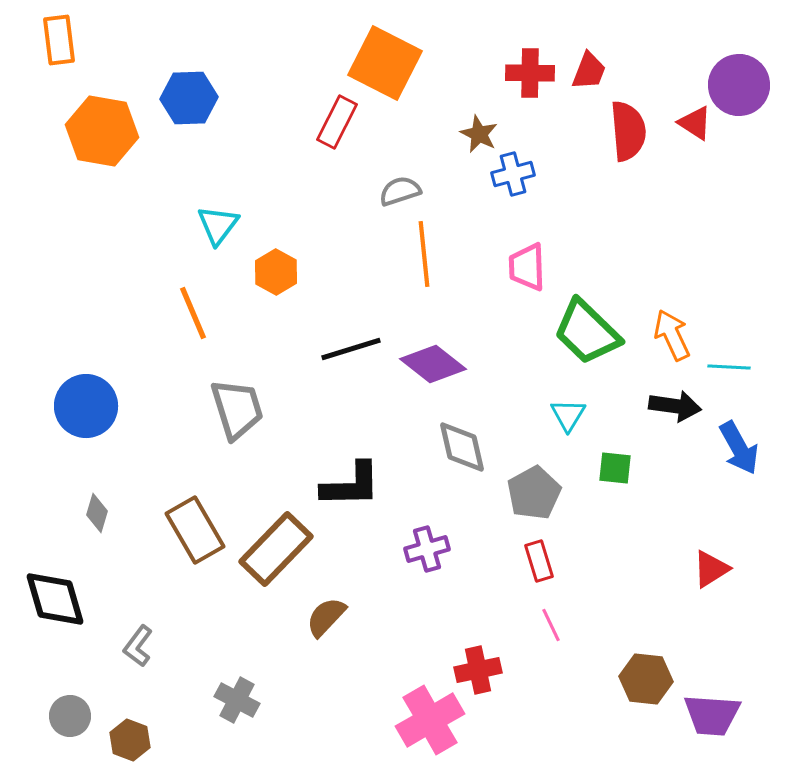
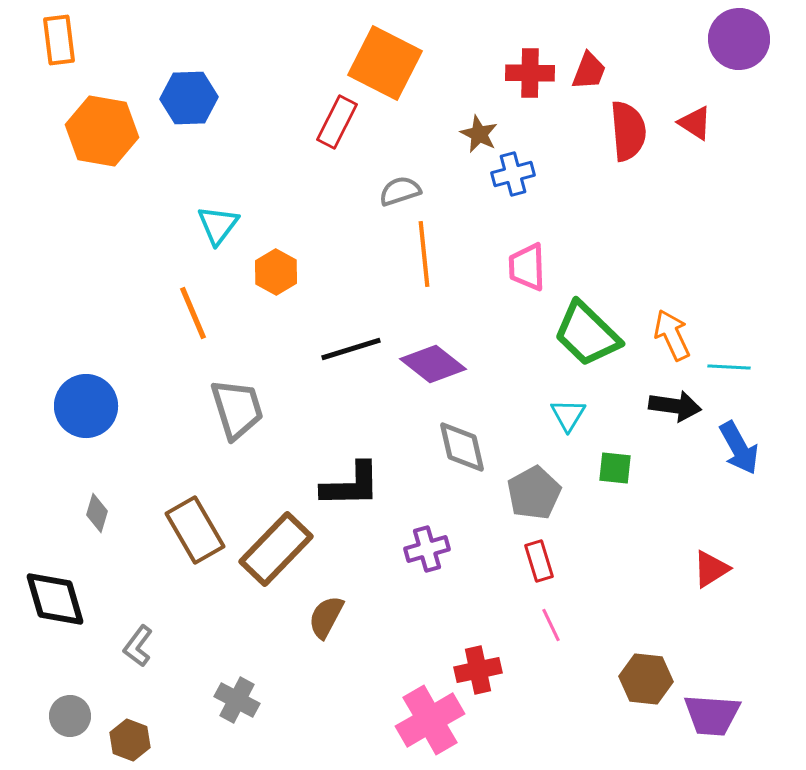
purple circle at (739, 85): moved 46 px up
green trapezoid at (587, 332): moved 2 px down
brown semicircle at (326, 617): rotated 15 degrees counterclockwise
